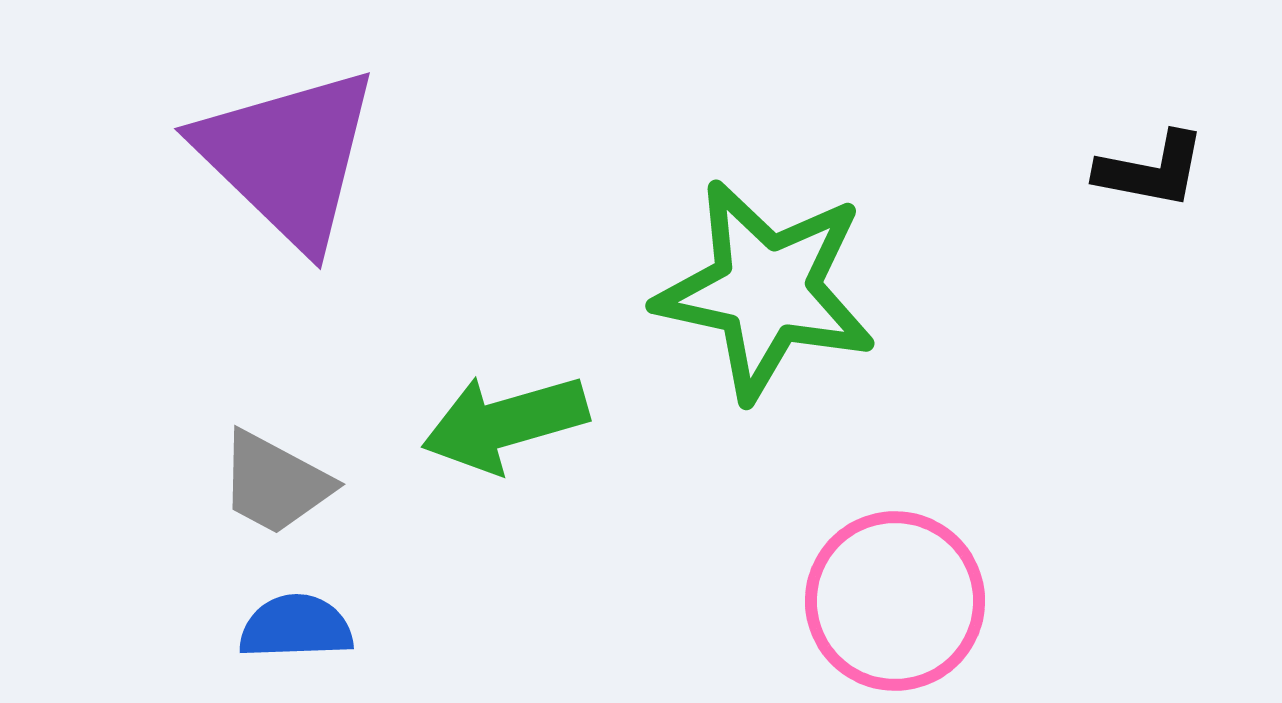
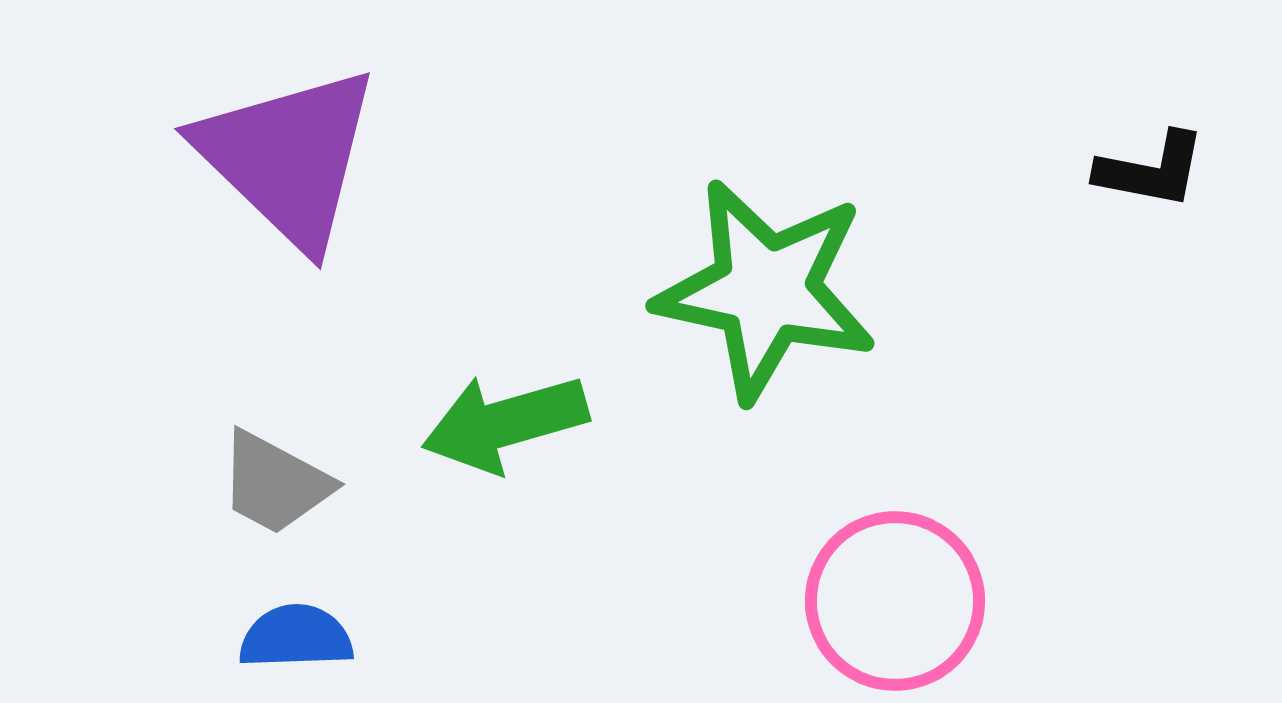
blue semicircle: moved 10 px down
